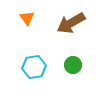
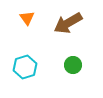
brown arrow: moved 3 px left
cyan hexagon: moved 9 px left; rotated 10 degrees counterclockwise
